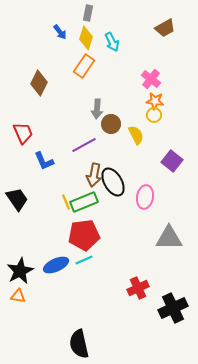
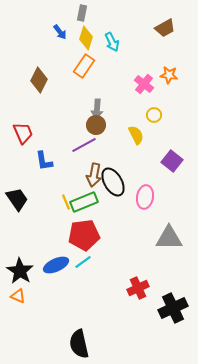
gray rectangle: moved 6 px left
pink cross: moved 7 px left, 5 px down
brown diamond: moved 3 px up
orange star: moved 14 px right, 26 px up
brown circle: moved 15 px left, 1 px down
blue L-shape: rotated 15 degrees clockwise
cyan line: moved 1 px left, 2 px down; rotated 12 degrees counterclockwise
black star: rotated 12 degrees counterclockwise
orange triangle: rotated 14 degrees clockwise
